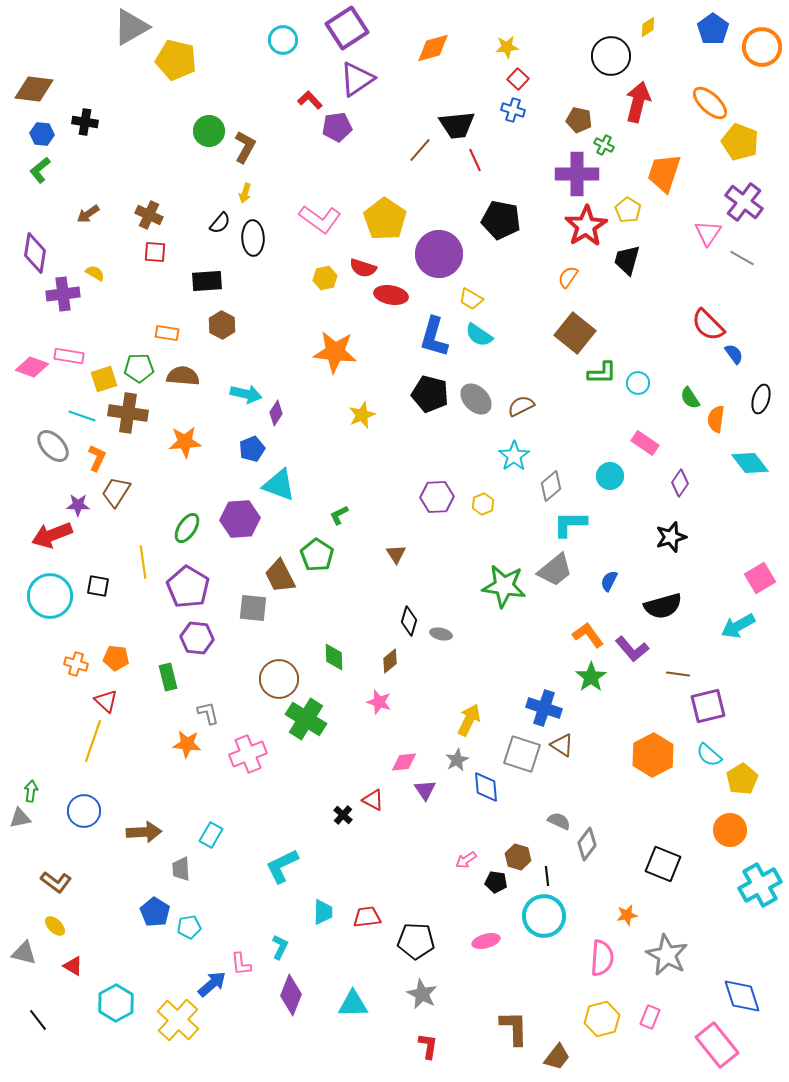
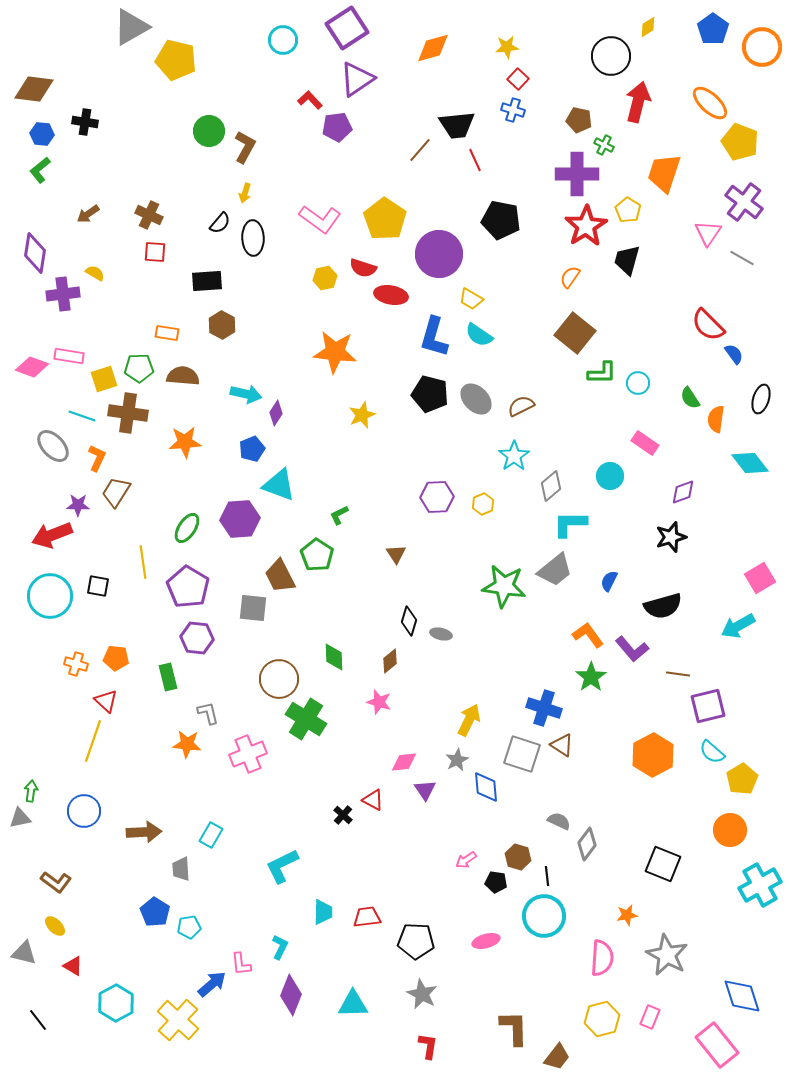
orange semicircle at (568, 277): moved 2 px right
purple diamond at (680, 483): moved 3 px right, 9 px down; rotated 36 degrees clockwise
cyan semicircle at (709, 755): moved 3 px right, 3 px up
